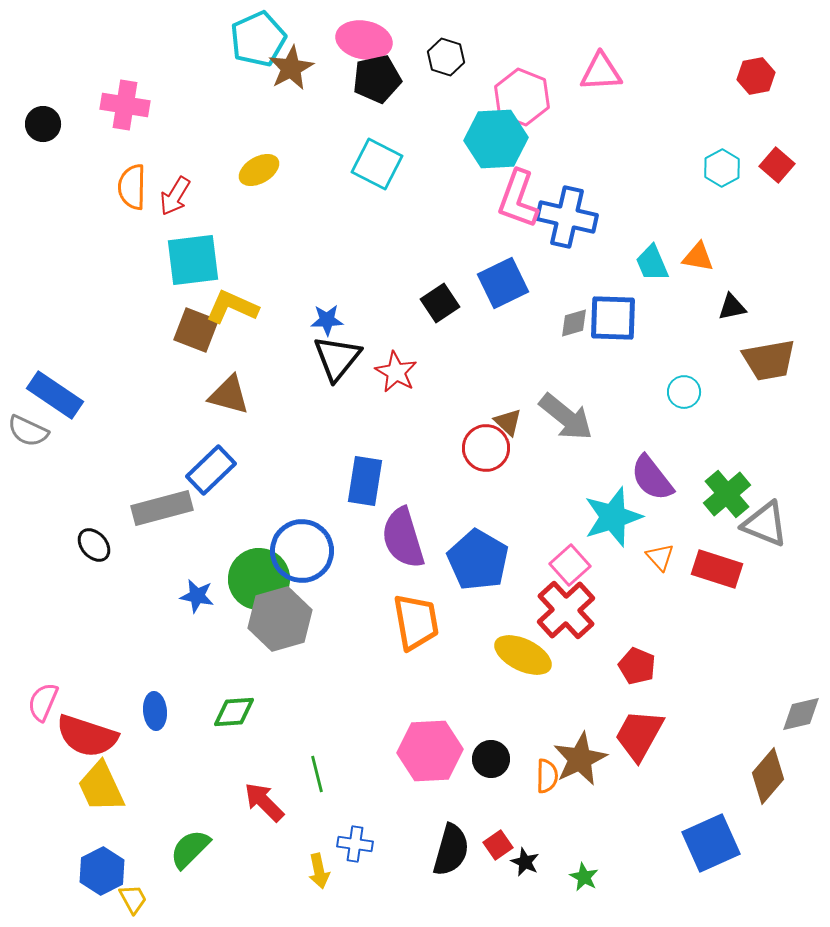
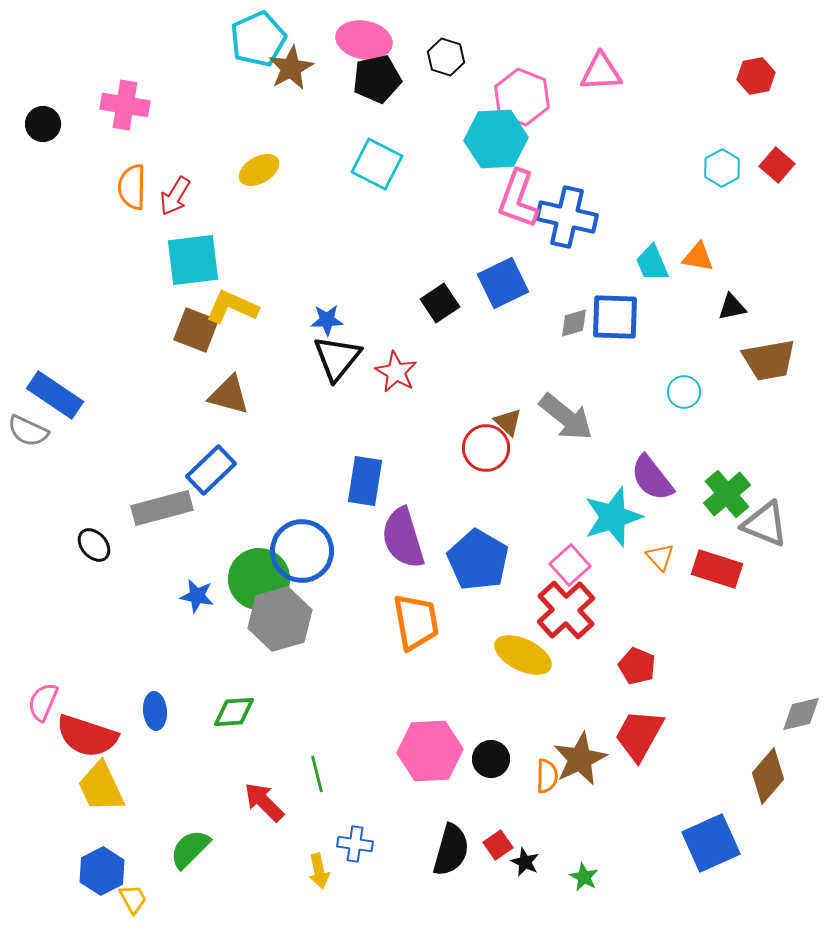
blue square at (613, 318): moved 2 px right, 1 px up
